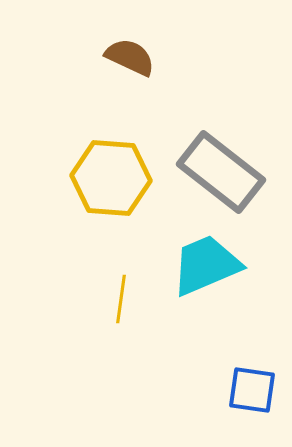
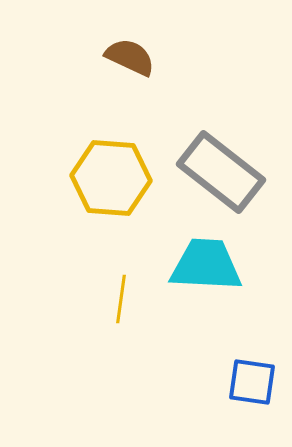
cyan trapezoid: rotated 26 degrees clockwise
blue square: moved 8 px up
